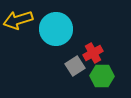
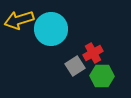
yellow arrow: moved 1 px right
cyan circle: moved 5 px left
